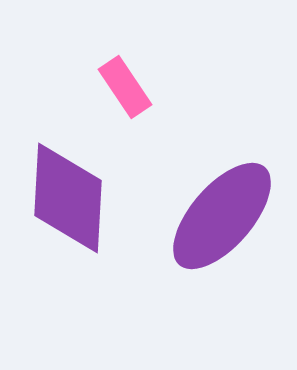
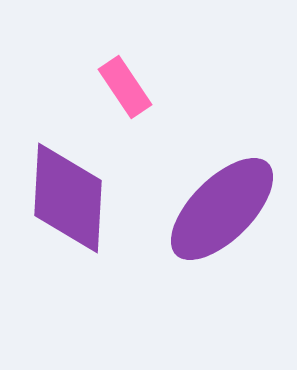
purple ellipse: moved 7 px up; rotated 4 degrees clockwise
